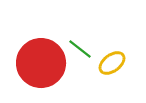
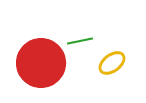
green line: moved 8 px up; rotated 50 degrees counterclockwise
